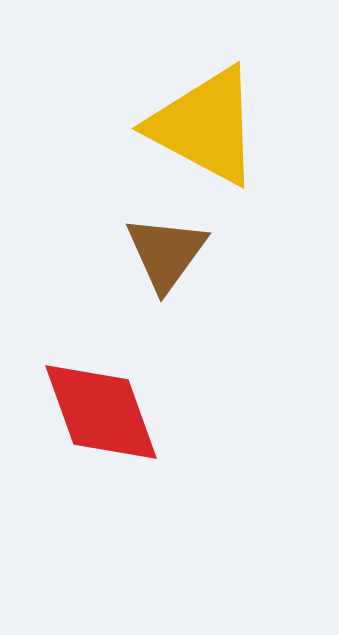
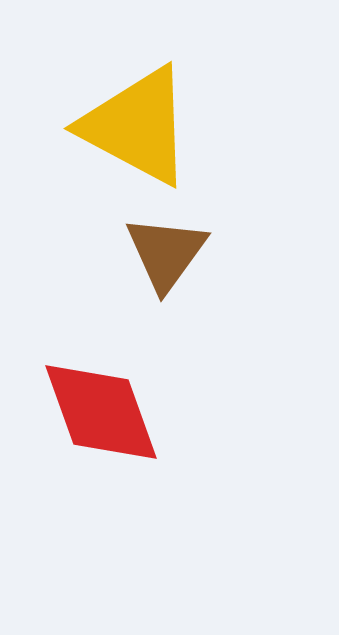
yellow triangle: moved 68 px left
